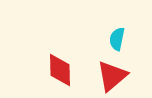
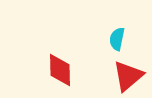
red triangle: moved 16 px right
